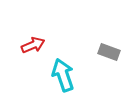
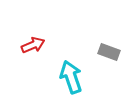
cyan arrow: moved 8 px right, 2 px down
